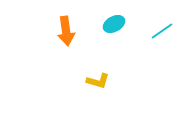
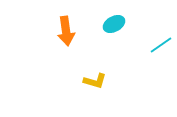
cyan line: moved 1 px left, 14 px down
yellow L-shape: moved 3 px left
